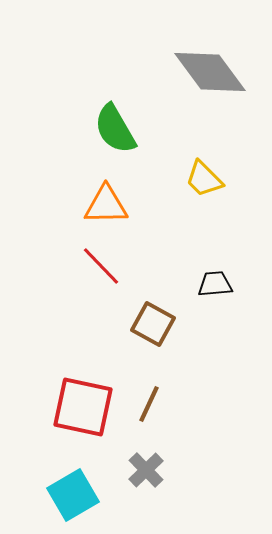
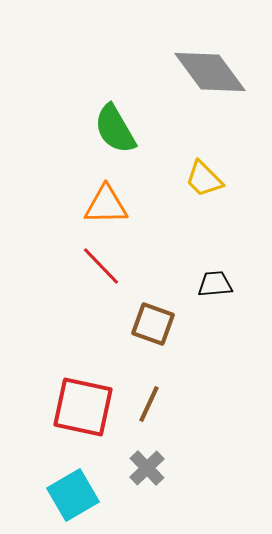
brown square: rotated 9 degrees counterclockwise
gray cross: moved 1 px right, 2 px up
